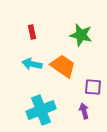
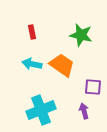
orange trapezoid: moved 1 px left, 1 px up
